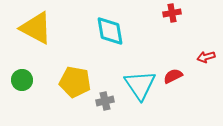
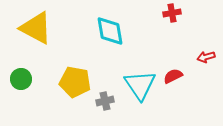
green circle: moved 1 px left, 1 px up
